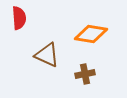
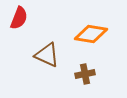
red semicircle: rotated 25 degrees clockwise
